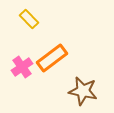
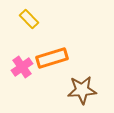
orange rectangle: rotated 20 degrees clockwise
brown star: moved 1 px left, 1 px up; rotated 16 degrees counterclockwise
